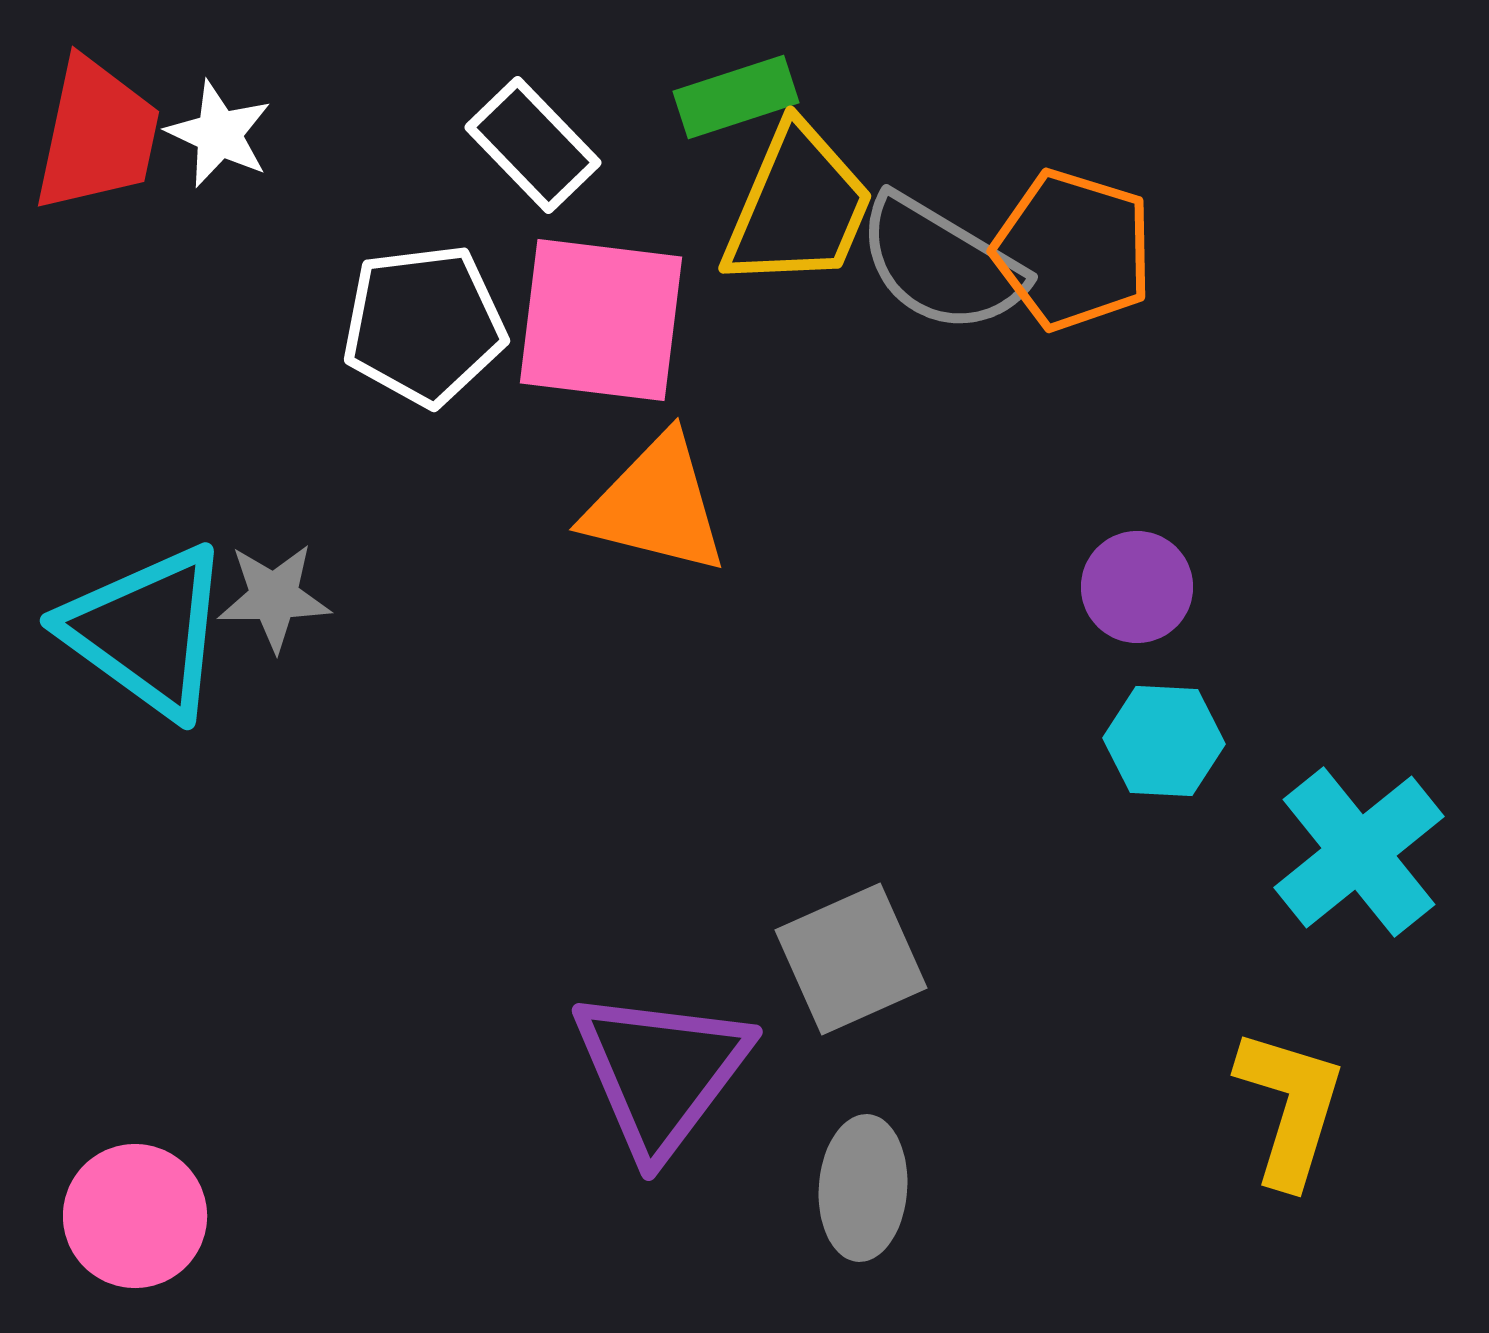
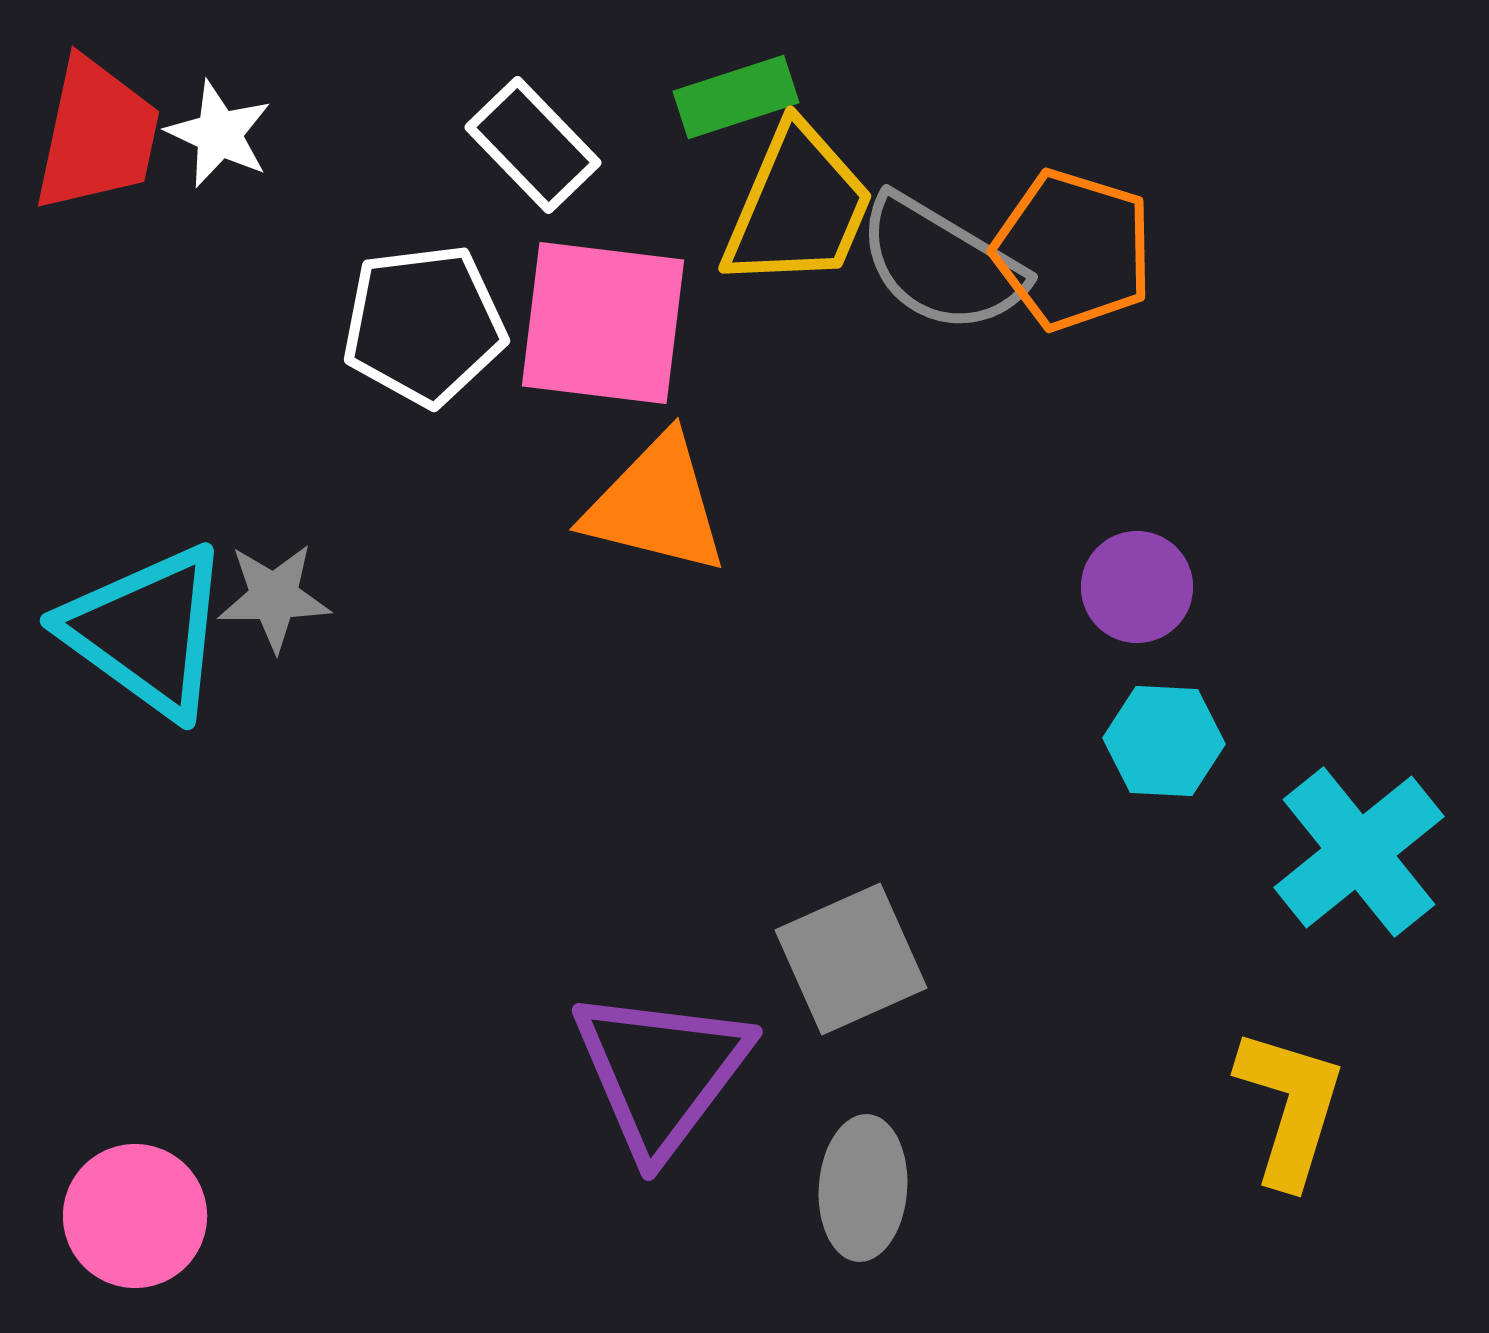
pink square: moved 2 px right, 3 px down
